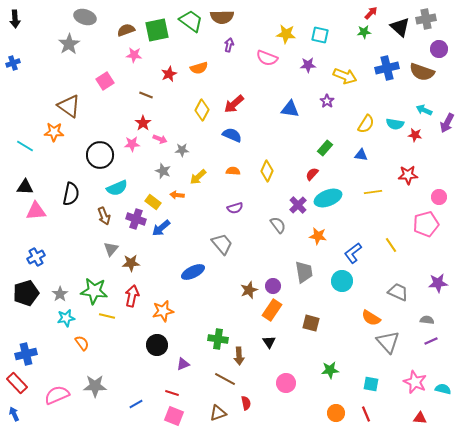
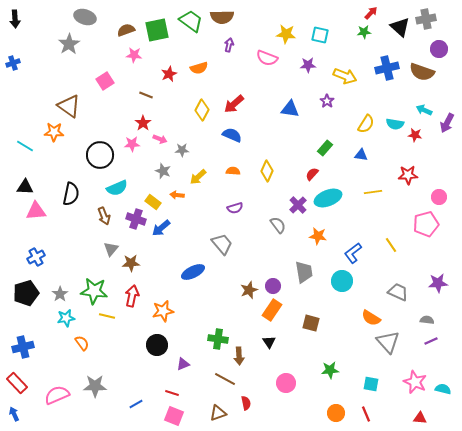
blue cross at (26, 354): moved 3 px left, 7 px up
